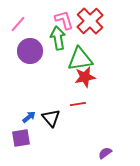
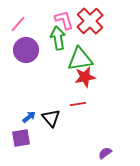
purple circle: moved 4 px left, 1 px up
